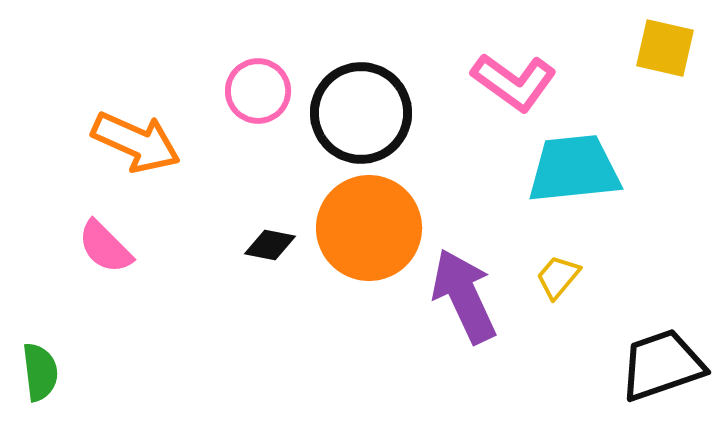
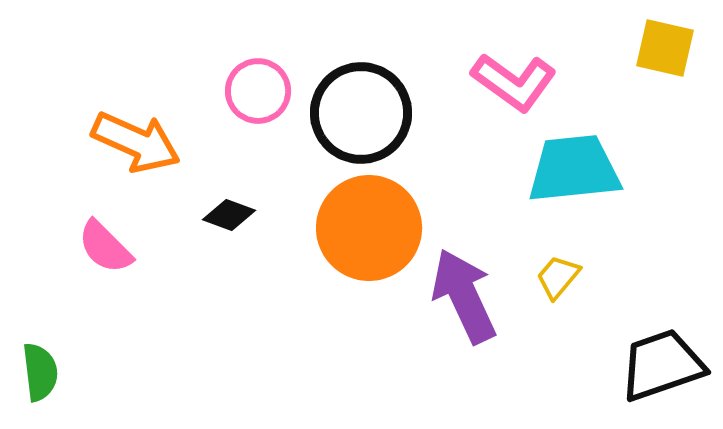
black diamond: moved 41 px left, 30 px up; rotated 9 degrees clockwise
